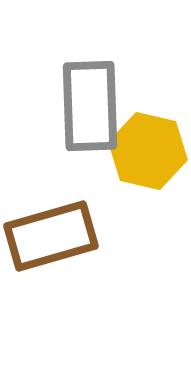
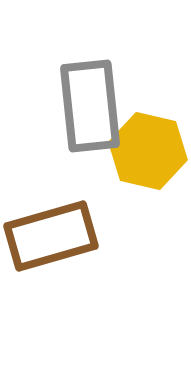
gray rectangle: rotated 4 degrees counterclockwise
